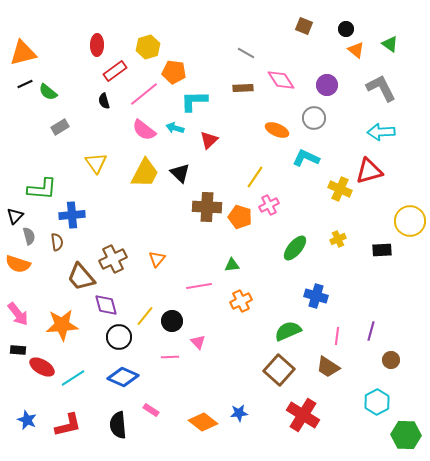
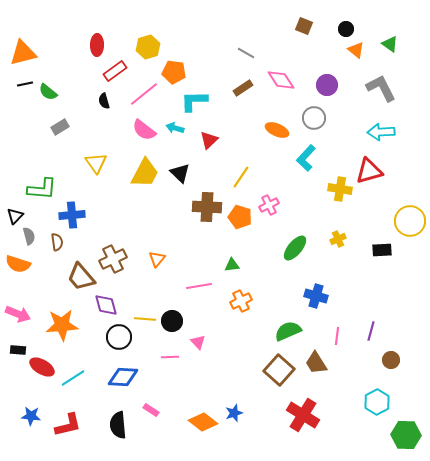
black line at (25, 84): rotated 14 degrees clockwise
brown rectangle at (243, 88): rotated 30 degrees counterclockwise
cyan L-shape at (306, 158): rotated 72 degrees counterclockwise
yellow line at (255, 177): moved 14 px left
yellow cross at (340, 189): rotated 15 degrees counterclockwise
pink arrow at (18, 314): rotated 30 degrees counterclockwise
yellow line at (145, 316): moved 3 px down; rotated 55 degrees clockwise
brown trapezoid at (328, 367): moved 12 px left, 4 px up; rotated 25 degrees clockwise
blue diamond at (123, 377): rotated 20 degrees counterclockwise
blue star at (239, 413): moved 5 px left; rotated 12 degrees counterclockwise
blue star at (27, 420): moved 4 px right, 4 px up; rotated 18 degrees counterclockwise
